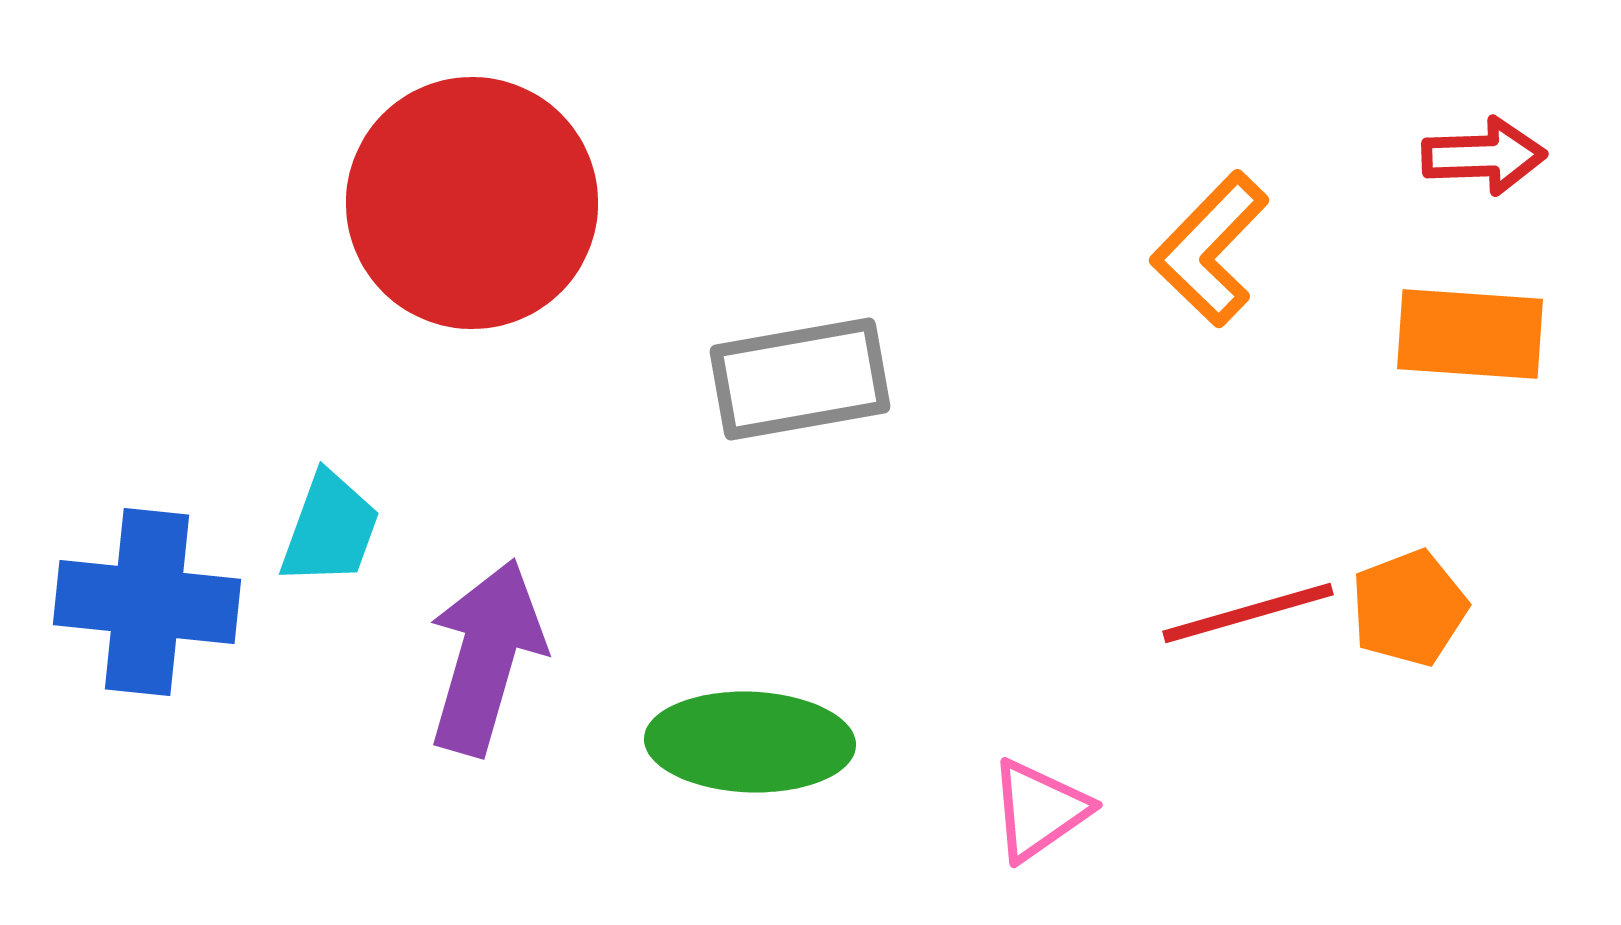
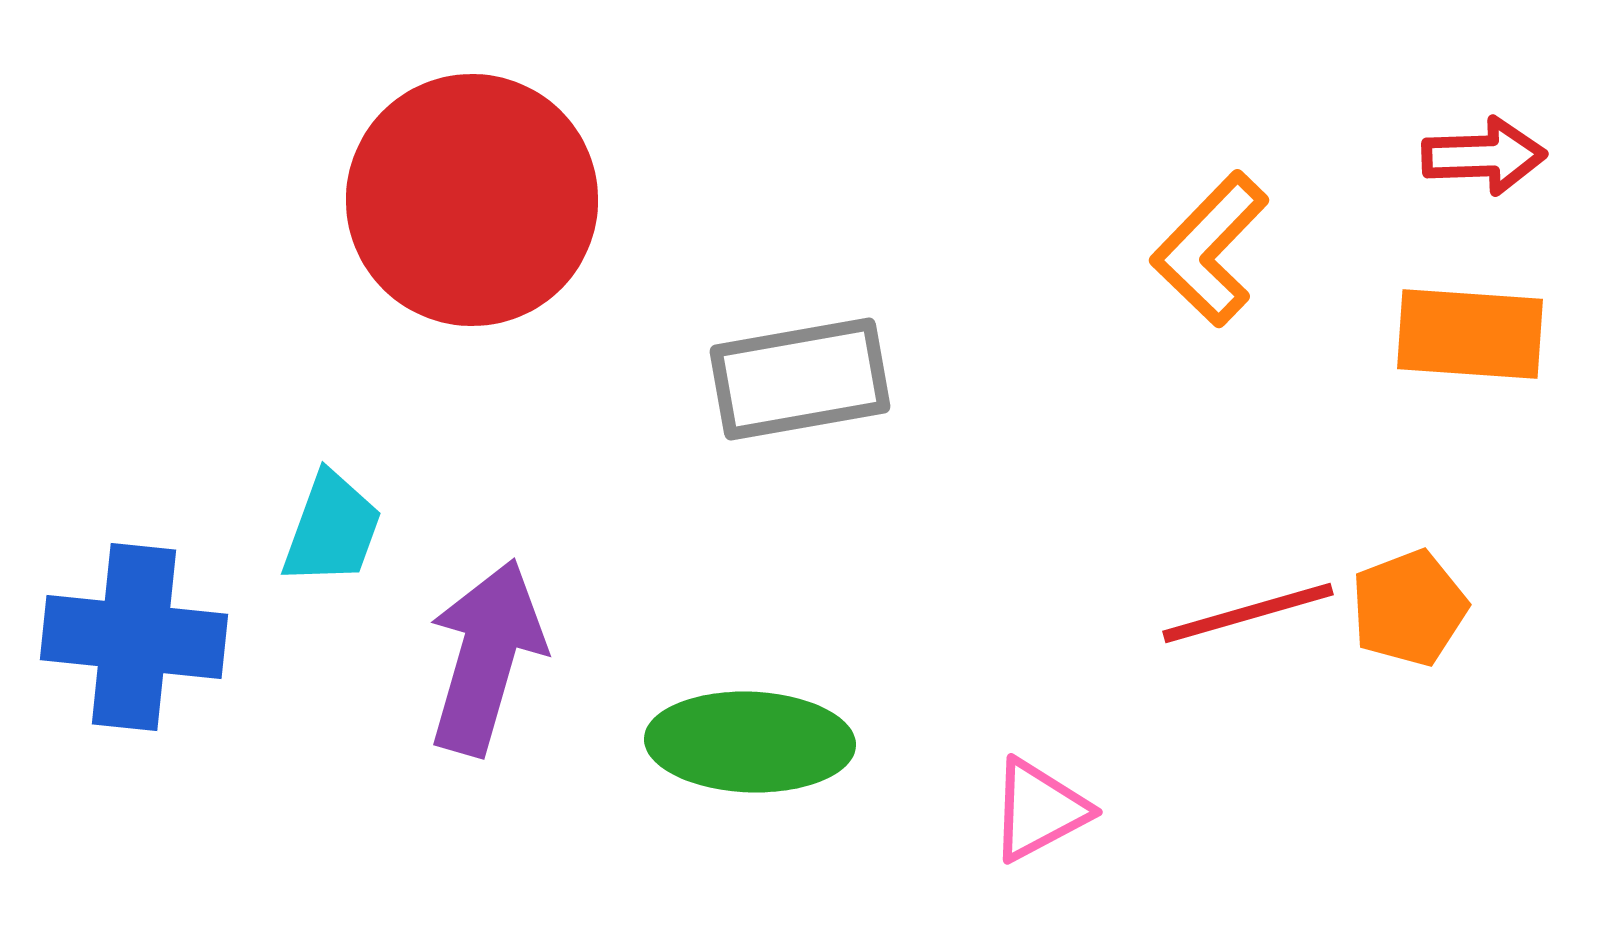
red circle: moved 3 px up
cyan trapezoid: moved 2 px right
blue cross: moved 13 px left, 35 px down
pink triangle: rotated 7 degrees clockwise
